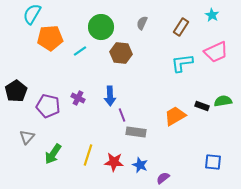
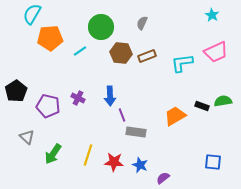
brown rectangle: moved 34 px left, 29 px down; rotated 36 degrees clockwise
gray triangle: rotated 28 degrees counterclockwise
